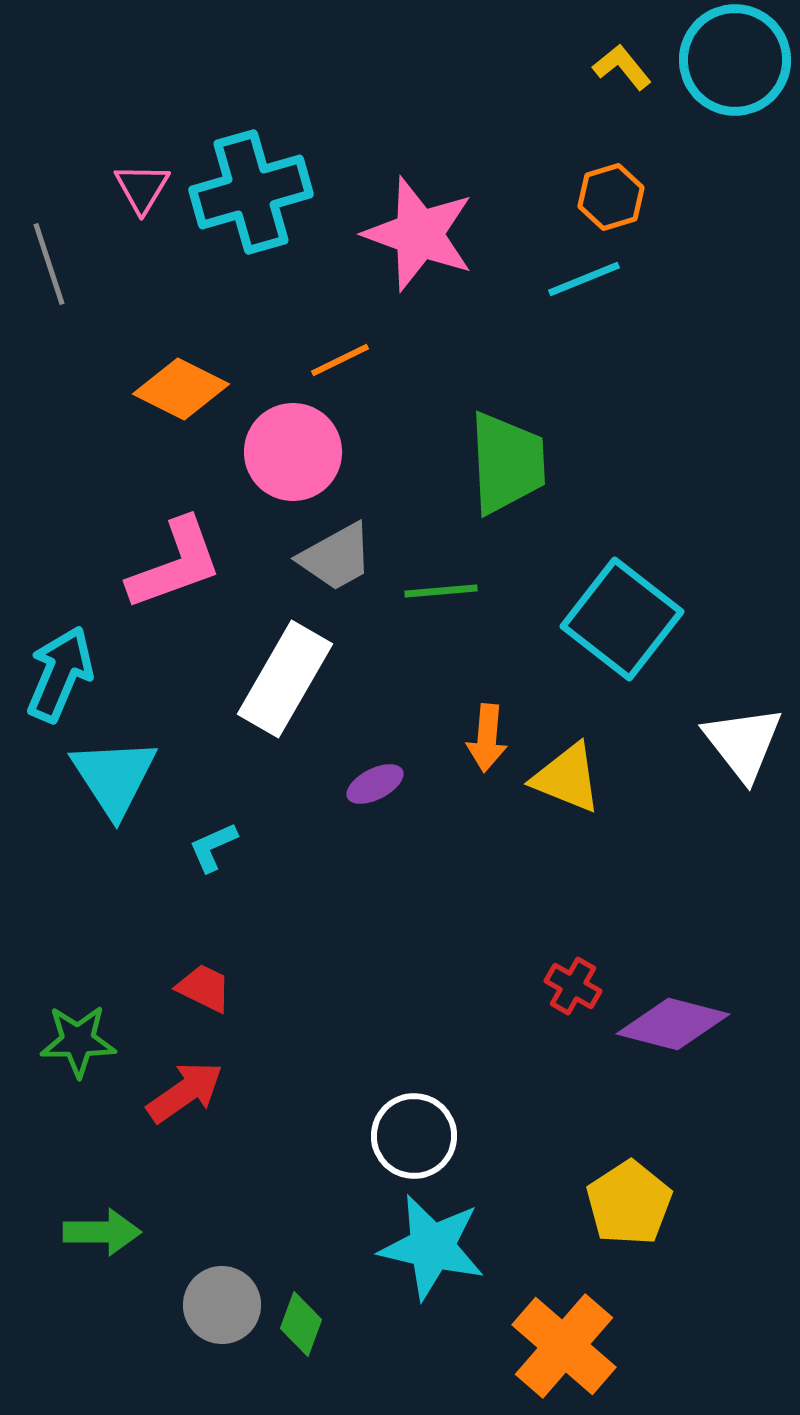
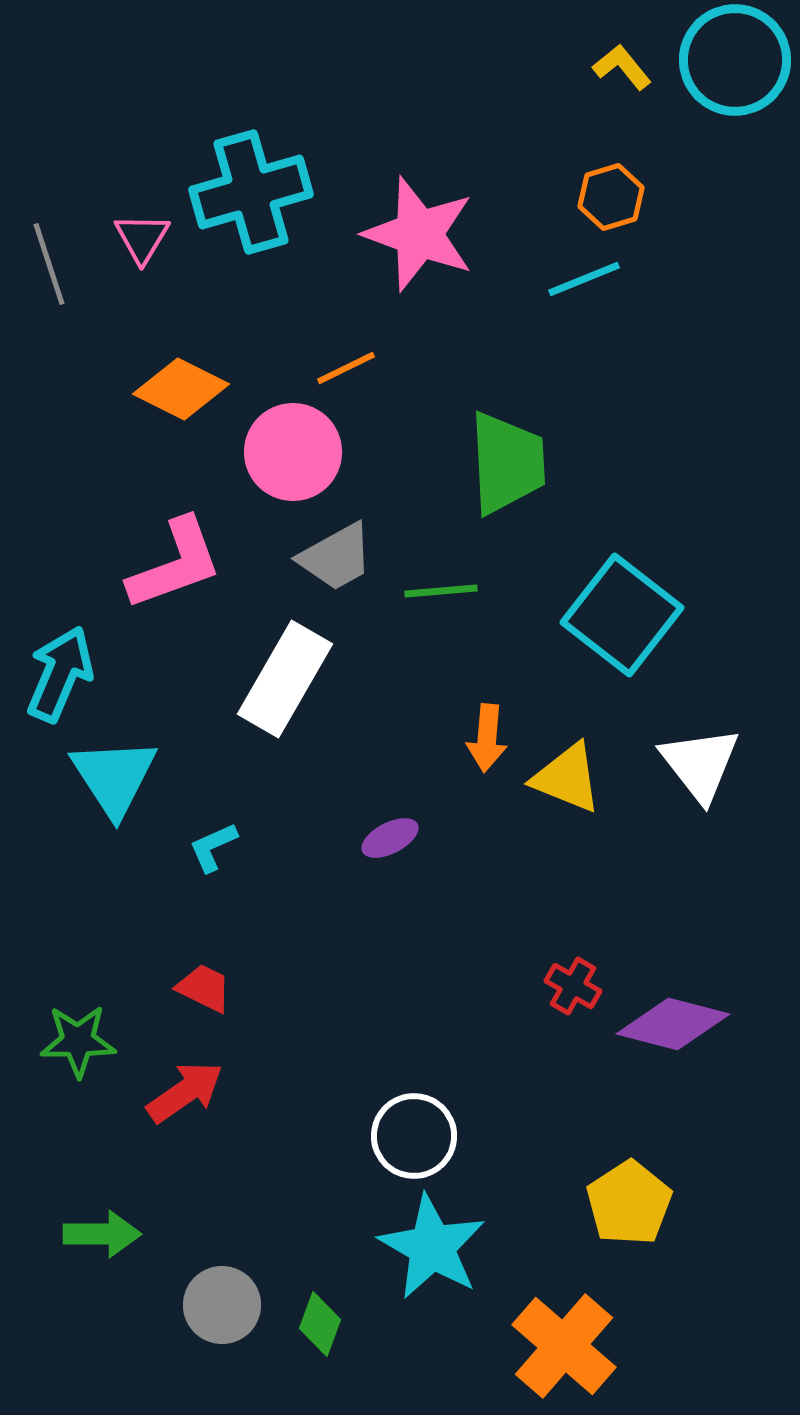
pink triangle: moved 50 px down
orange line: moved 6 px right, 8 px down
cyan square: moved 4 px up
white triangle: moved 43 px left, 21 px down
purple ellipse: moved 15 px right, 54 px down
green arrow: moved 2 px down
cyan star: rotated 17 degrees clockwise
green diamond: moved 19 px right
